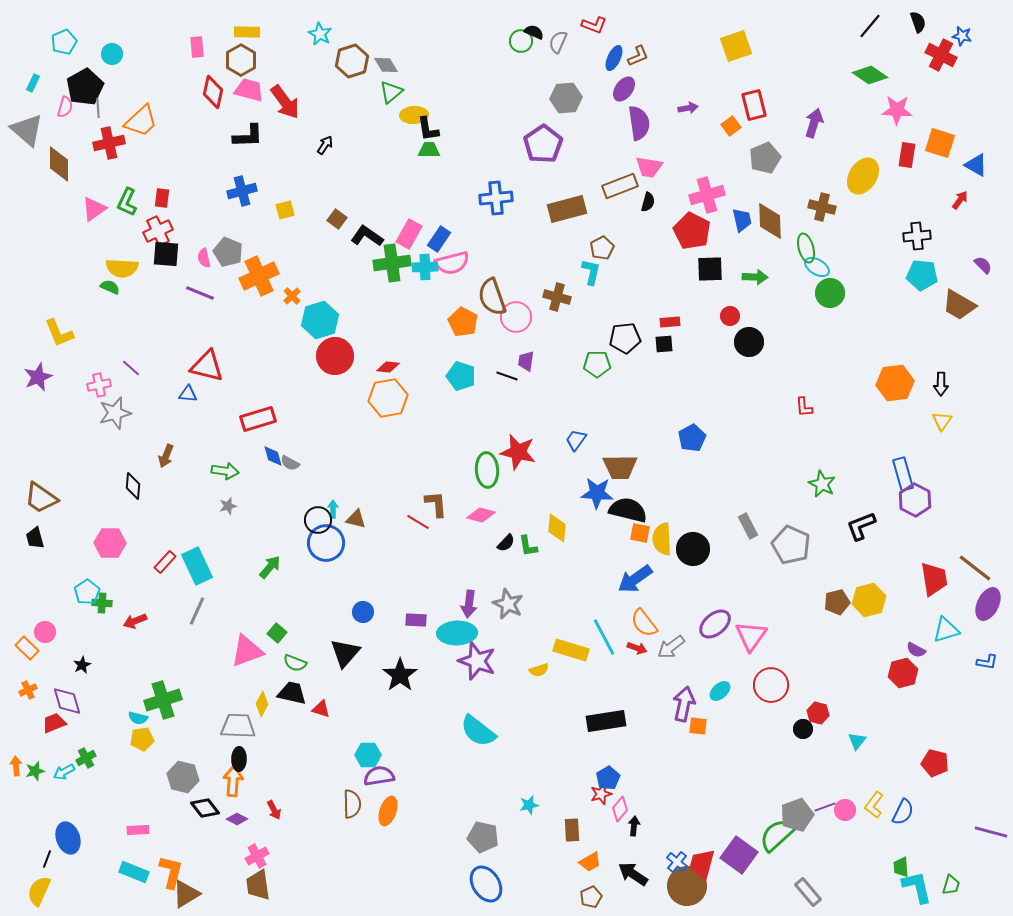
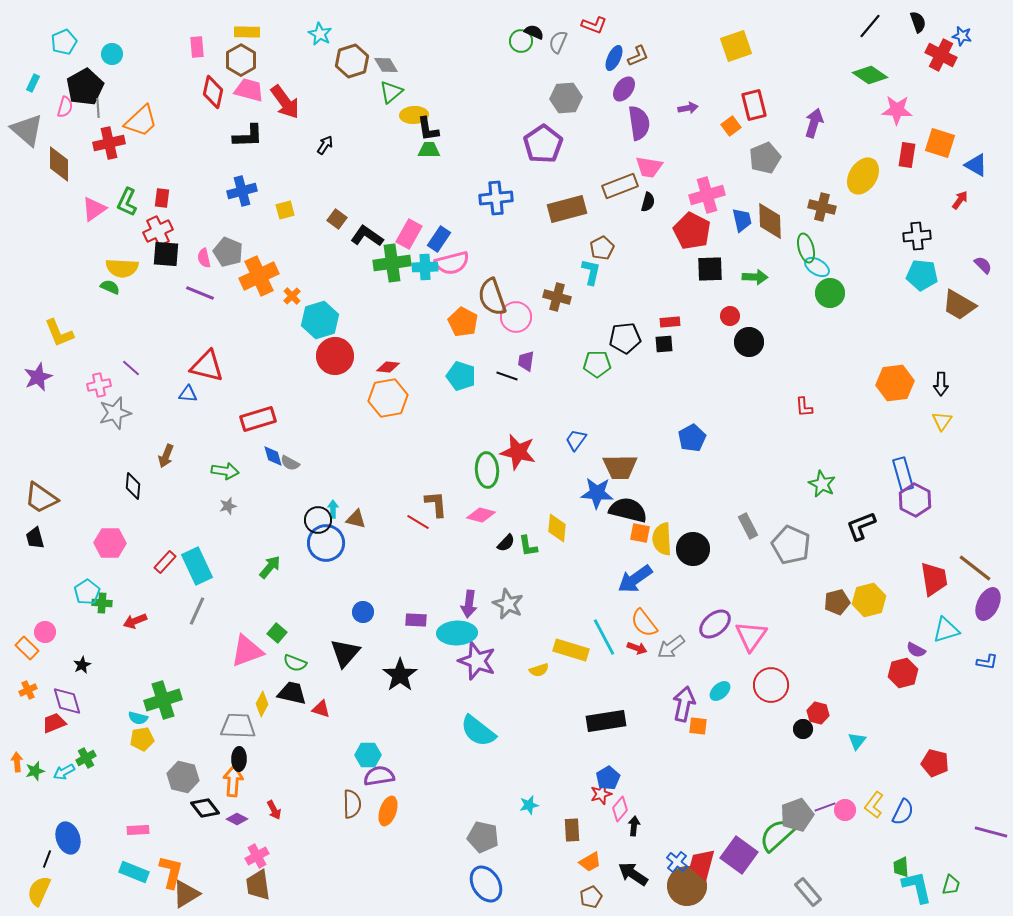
orange arrow at (16, 766): moved 1 px right, 4 px up
